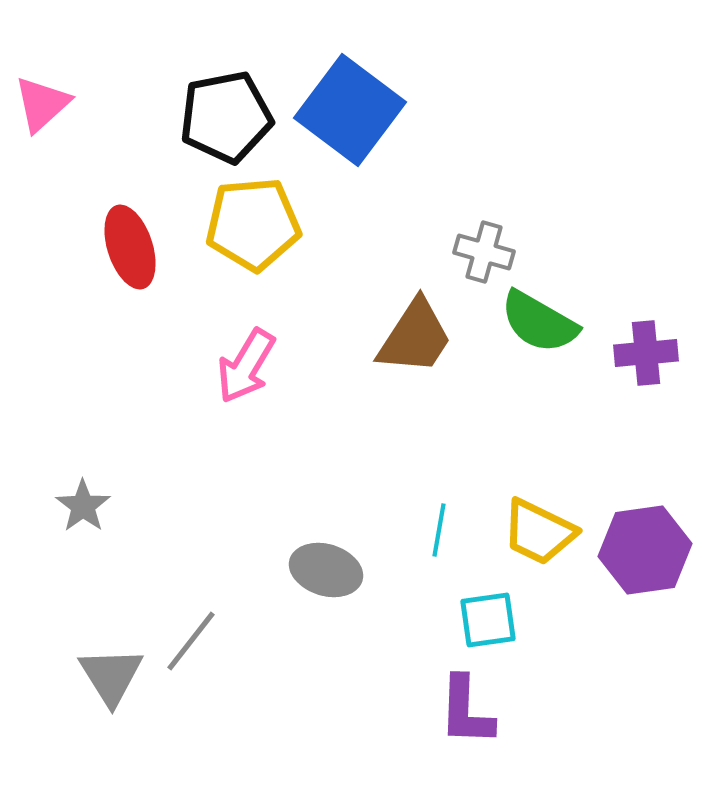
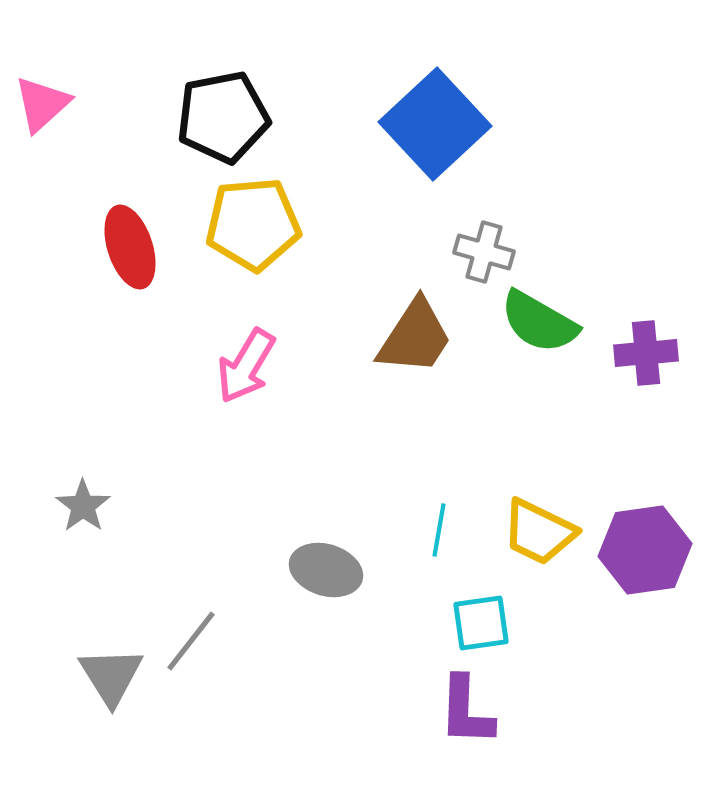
blue square: moved 85 px right, 14 px down; rotated 10 degrees clockwise
black pentagon: moved 3 px left
cyan square: moved 7 px left, 3 px down
